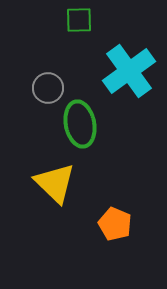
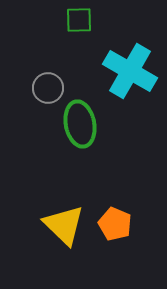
cyan cross: moved 1 px right; rotated 24 degrees counterclockwise
yellow triangle: moved 9 px right, 42 px down
